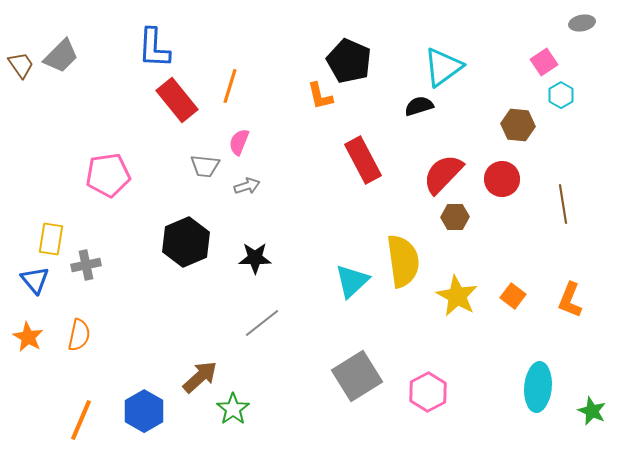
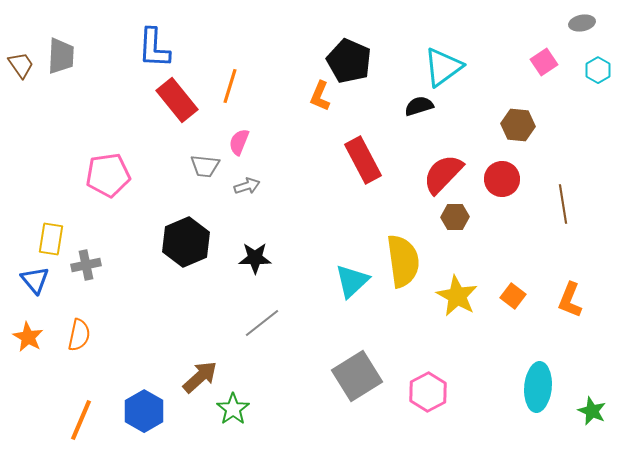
gray trapezoid at (61, 56): rotated 42 degrees counterclockwise
cyan hexagon at (561, 95): moved 37 px right, 25 px up
orange L-shape at (320, 96): rotated 36 degrees clockwise
